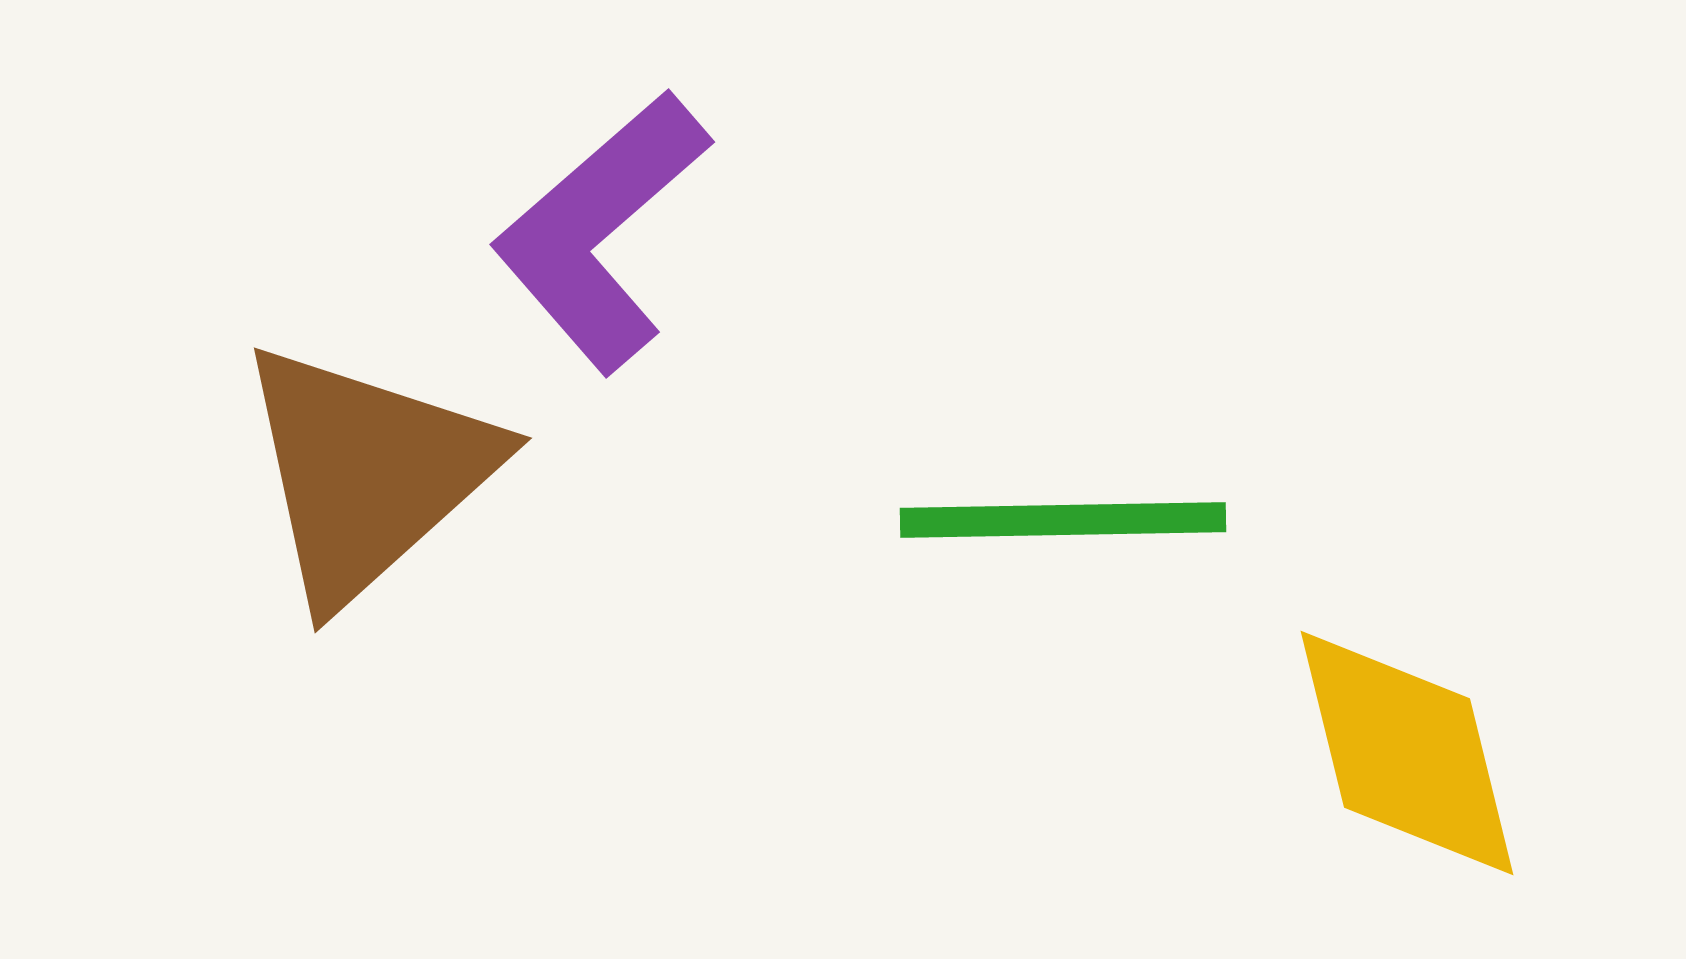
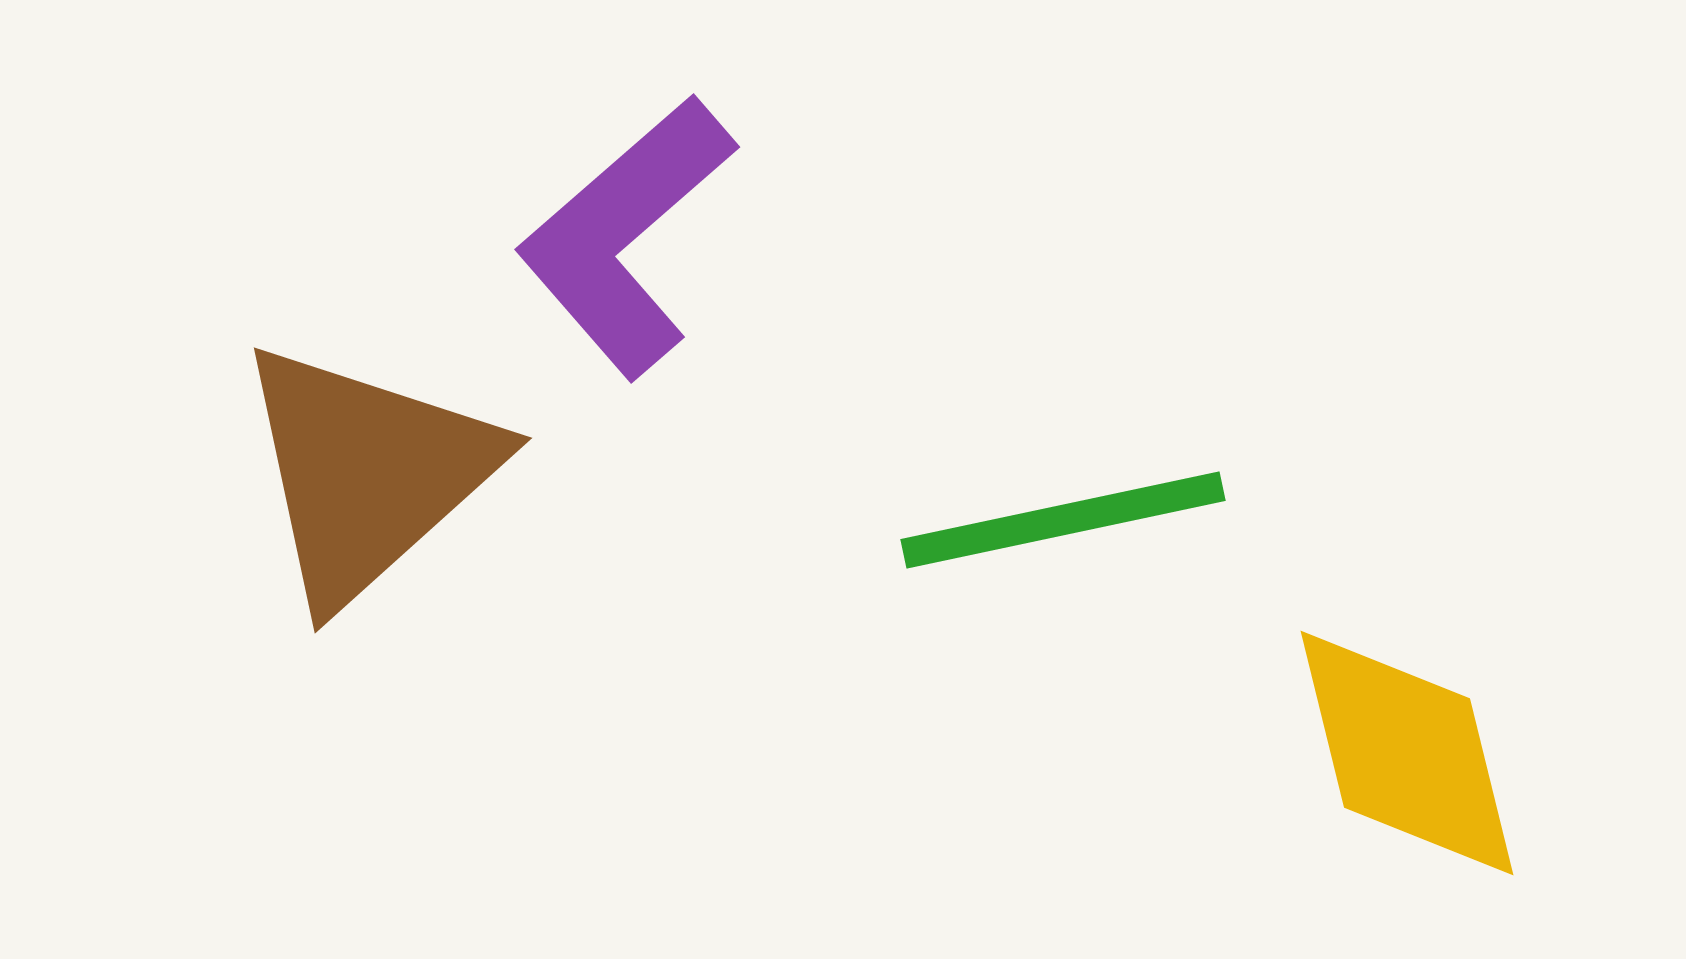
purple L-shape: moved 25 px right, 5 px down
green line: rotated 11 degrees counterclockwise
